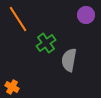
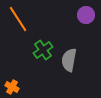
green cross: moved 3 px left, 7 px down
